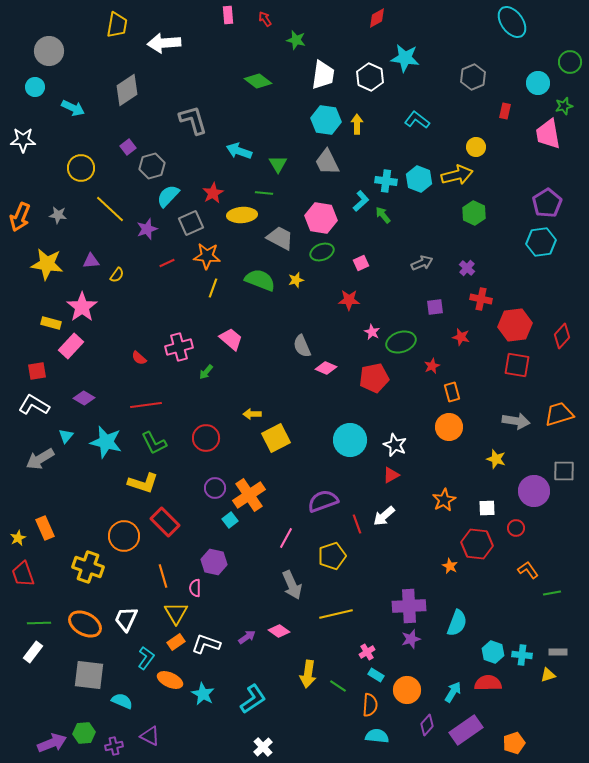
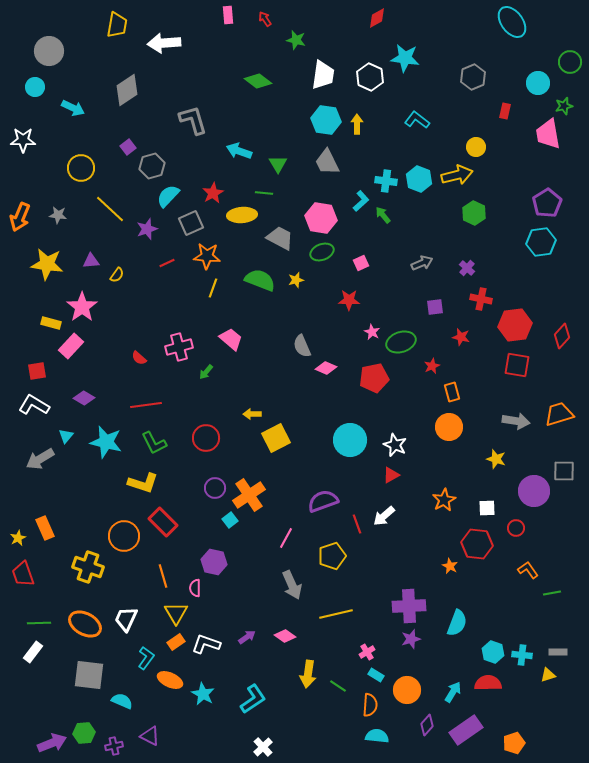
red rectangle at (165, 522): moved 2 px left
pink diamond at (279, 631): moved 6 px right, 5 px down
